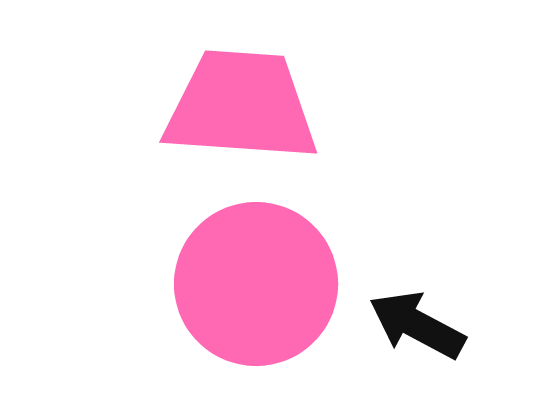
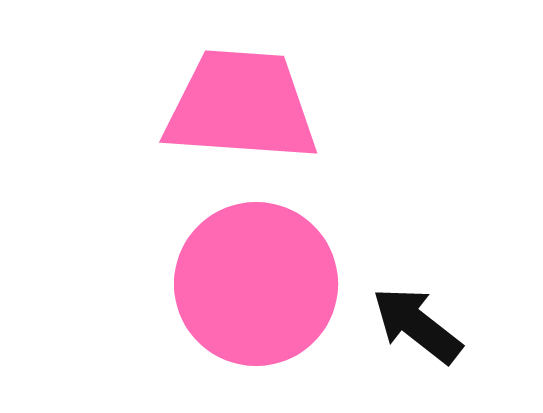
black arrow: rotated 10 degrees clockwise
